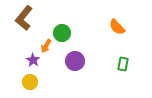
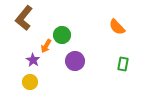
green circle: moved 2 px down
